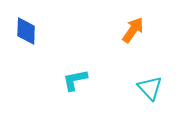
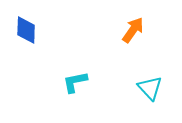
blue diamond: moved 1 px up
cyan L-shape: moved 2 px down
